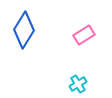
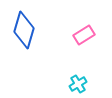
blue diamond: rotated 15 degrees counterclockwise
